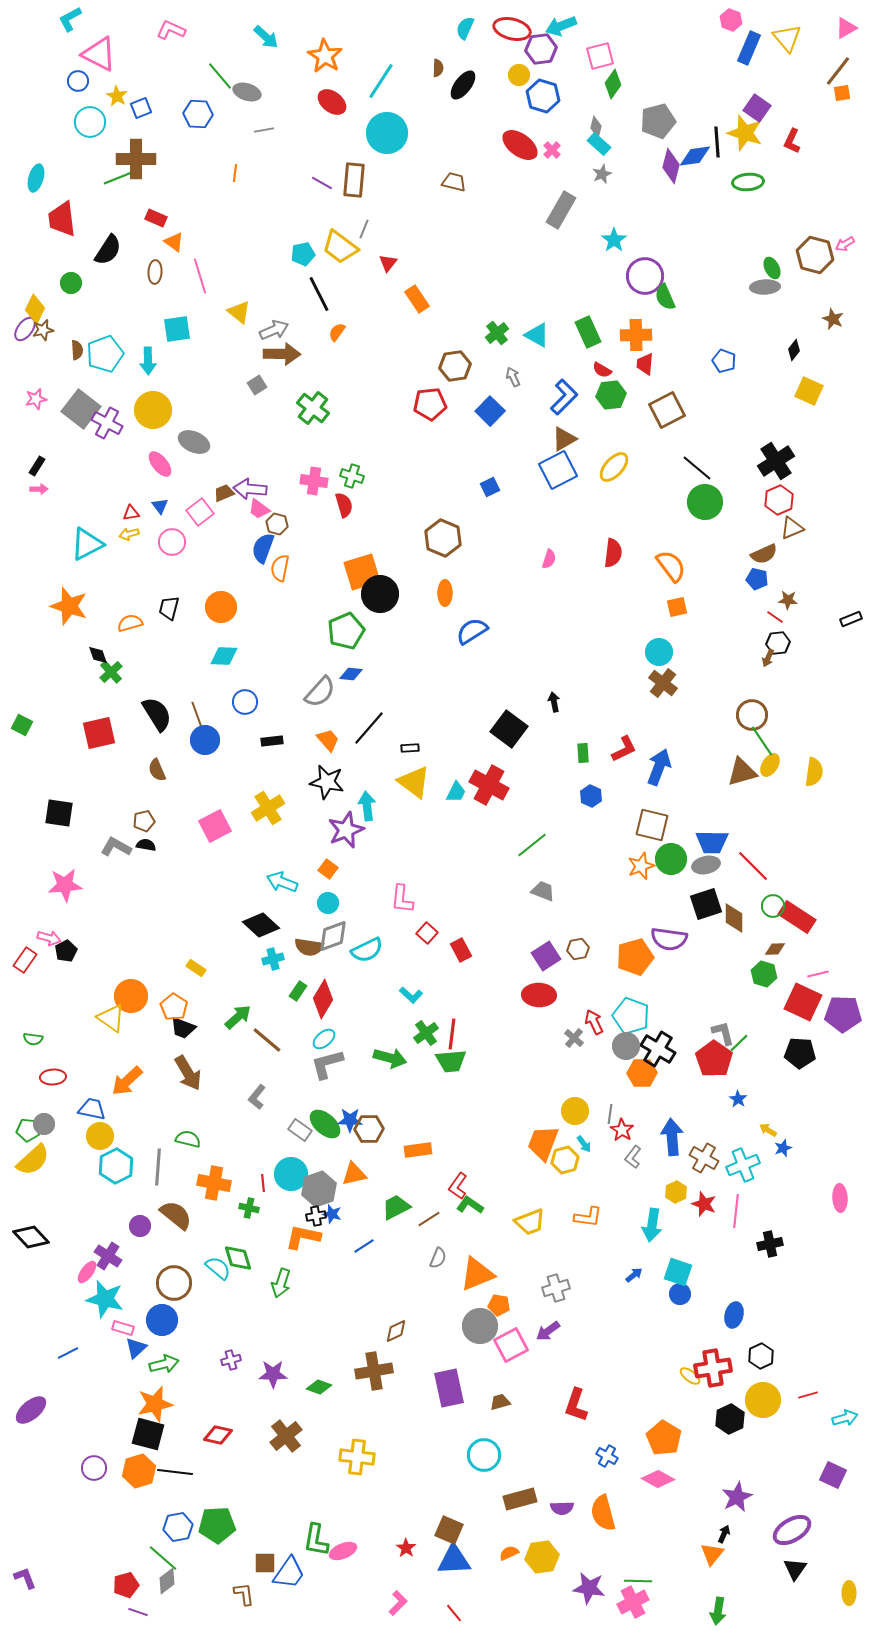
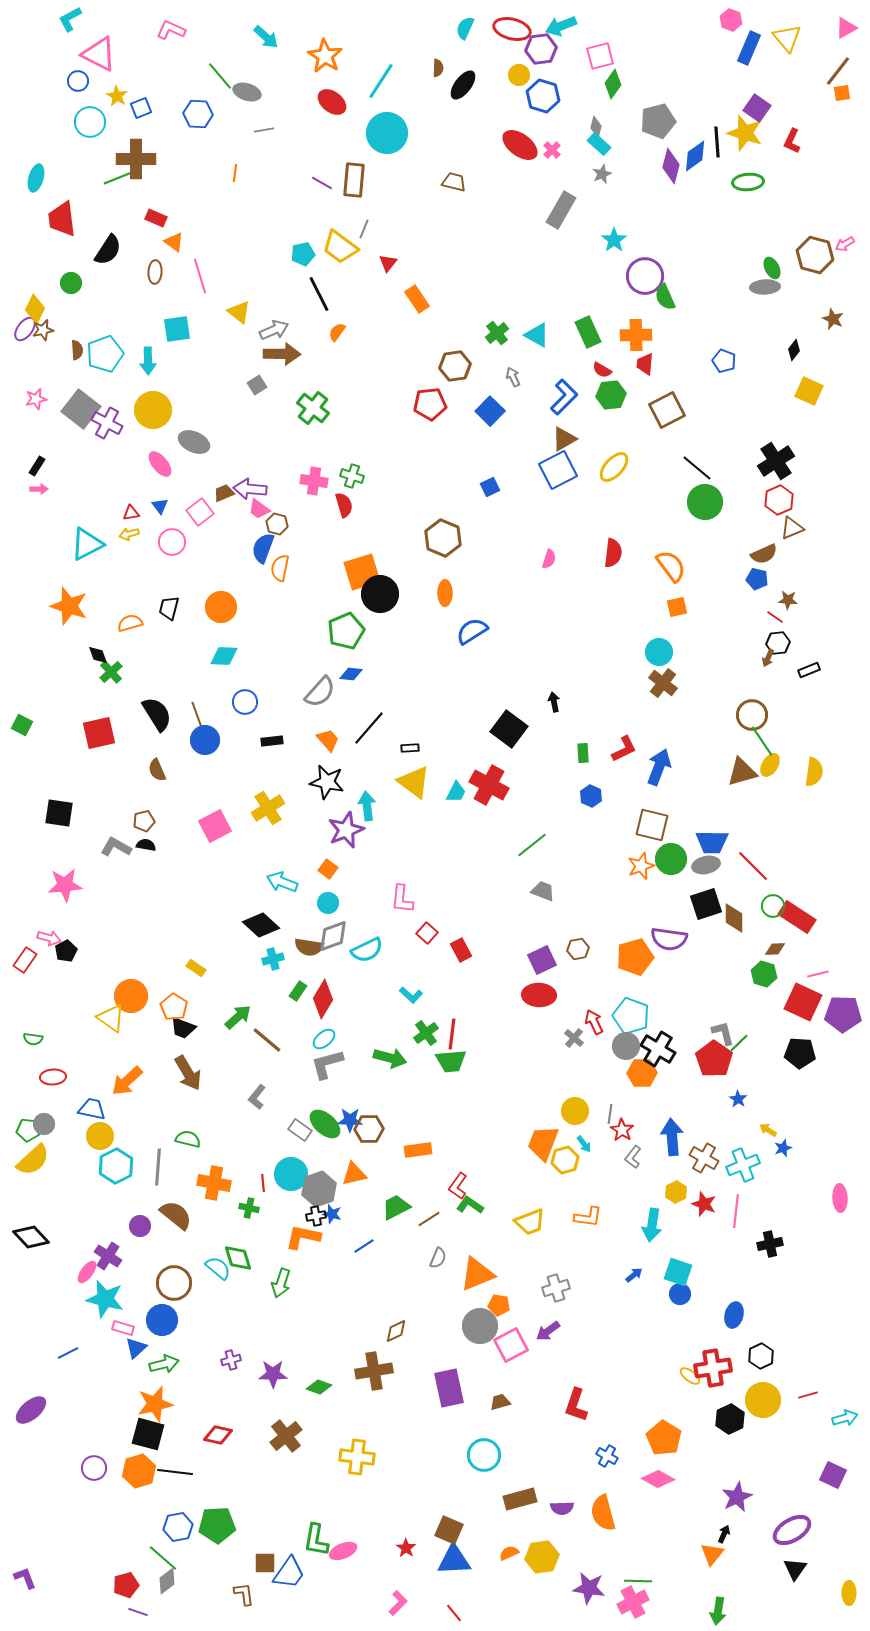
blue diamond at (695, 156): rotated 28 degrees counterclockwise
black rectangle at (851, 619): moved 42 px left, 51 px down
purple square at (546, 956): moved 4 px left, 4 px down; rotated 8 degrees clockwise
